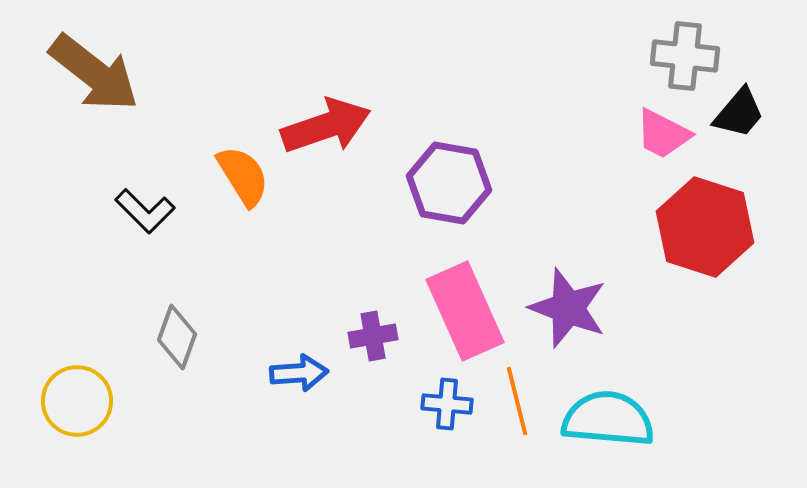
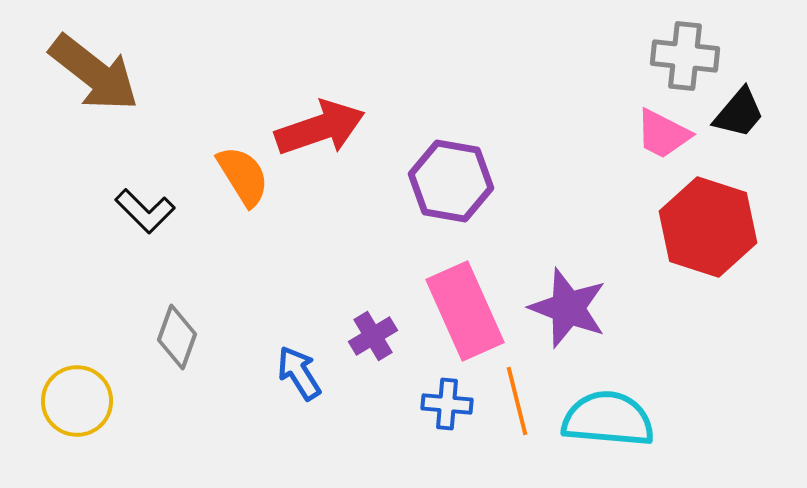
red arrow: moved 6 px left, 2 px down
purple hexagon: moved 2 px right, 2 px up
red hexagon: moved 3 px right
purple cross: rotated 21 degrees counterclockwise
blue arrow: rotated 118 degrees counterclockwise
